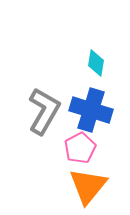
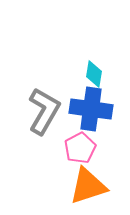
cyan diamond: moved 2 px left, 11 px down
blue cross: moved 1 px up; rotated 9 degrees counterclockwise
orange triangle: rotated 33 degrees clockwise
